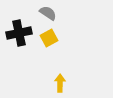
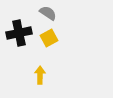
yellow arrow: moved 20 px left, 8 px up
